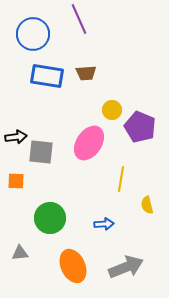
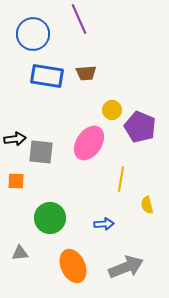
black arrow: moved 1 px left, 2 px down
